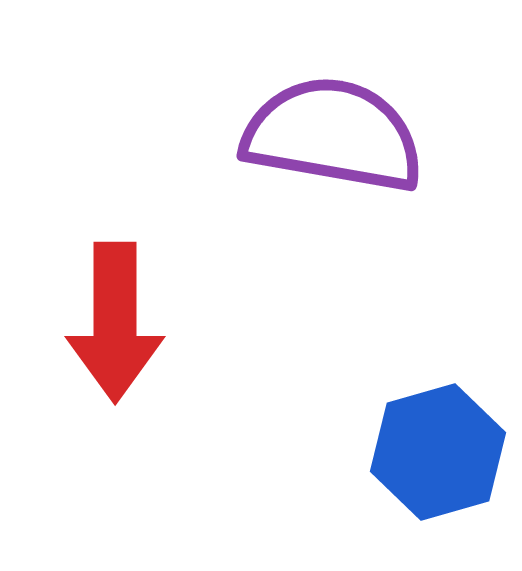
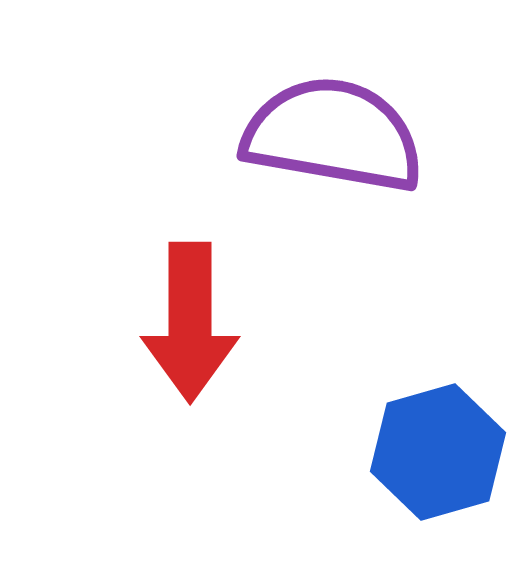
red arrow: moved 75 px right
